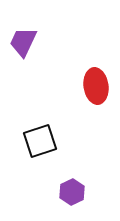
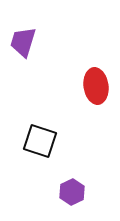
purple trapezoid: rotated 8 degrees counterclockwise
black square: rotated 36 degrees clockwise
